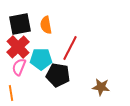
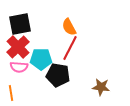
orange semicircle: moved 23 px right, 2 px down; rotated 18 degrees counterclockwise
pink semicircle: rotated 108 degrees counterclockwise
